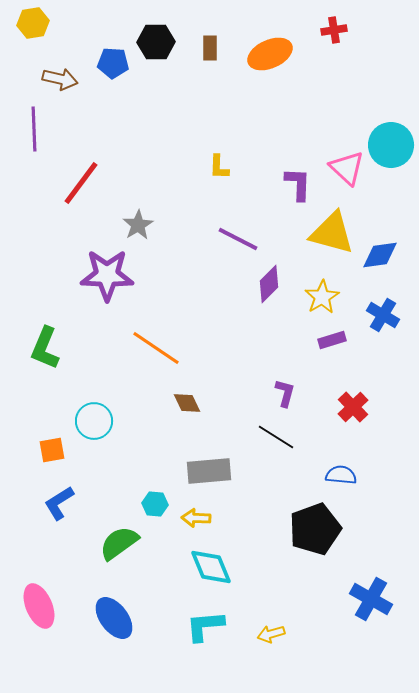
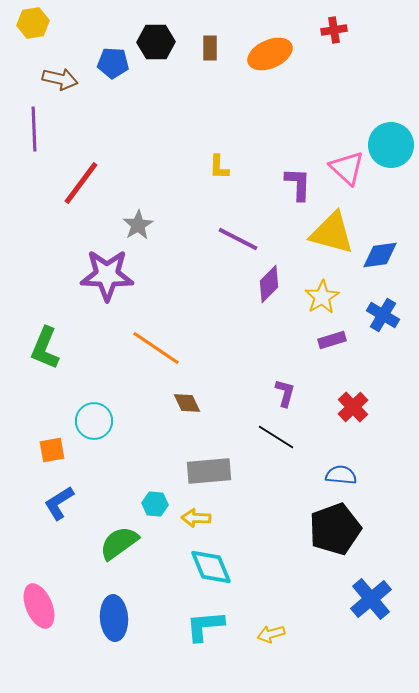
black pentagon at (315, 529): moved 20 px right
blue cross at (371, 599): rotated 21 degrees clockwise
blue ellipse at (114, 618): rotated 33 degrees clockwise
